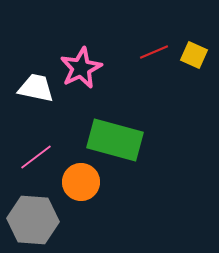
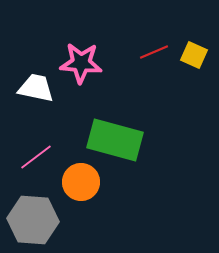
pink star: moved 5 px up; rotated 30 degrees clockwise
